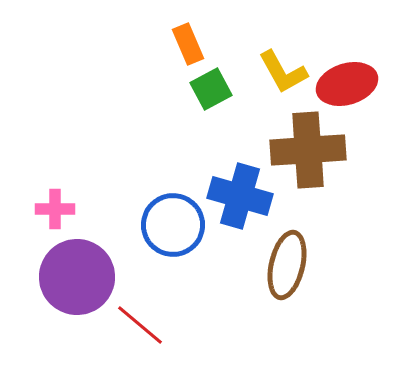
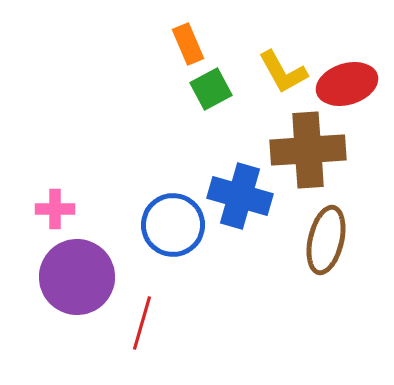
brown ellipse: moved 39 px right, 25 px up
red line: moved 2 px right, 2 px up; rotated 66 degrees clockwise
